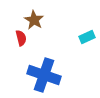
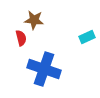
brown star: rotated 24 degrees counterclockwise
blue cross: moved 6 px up
